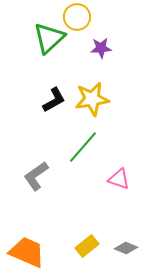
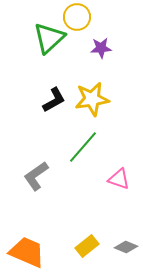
gray diamond: moved 1 px up
